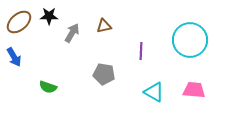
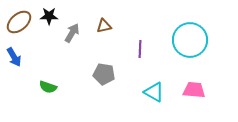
purple line: moved 1 px left, 2 px up
